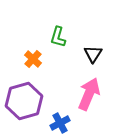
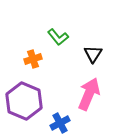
green L-shape: rotated 55 degrees counterclockwise
orange cross: rotated 30 degrees clockwise
purple hexagon: rotated 21 degrees counterclockwise
